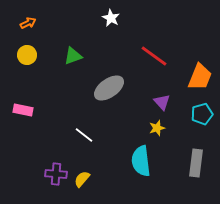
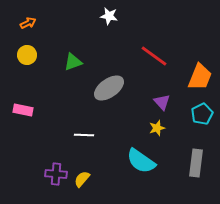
white star: moved 2 px left, 2 px up; rotated 18 degrees counterclockwise
green triangle: moved 6 px down
cyan pentagon: rotated 10 degrees counterclockwise
white line: rotated 36 degrees counterclockwise
cyan semicircle: rotated 48 degrees counterclockwise
